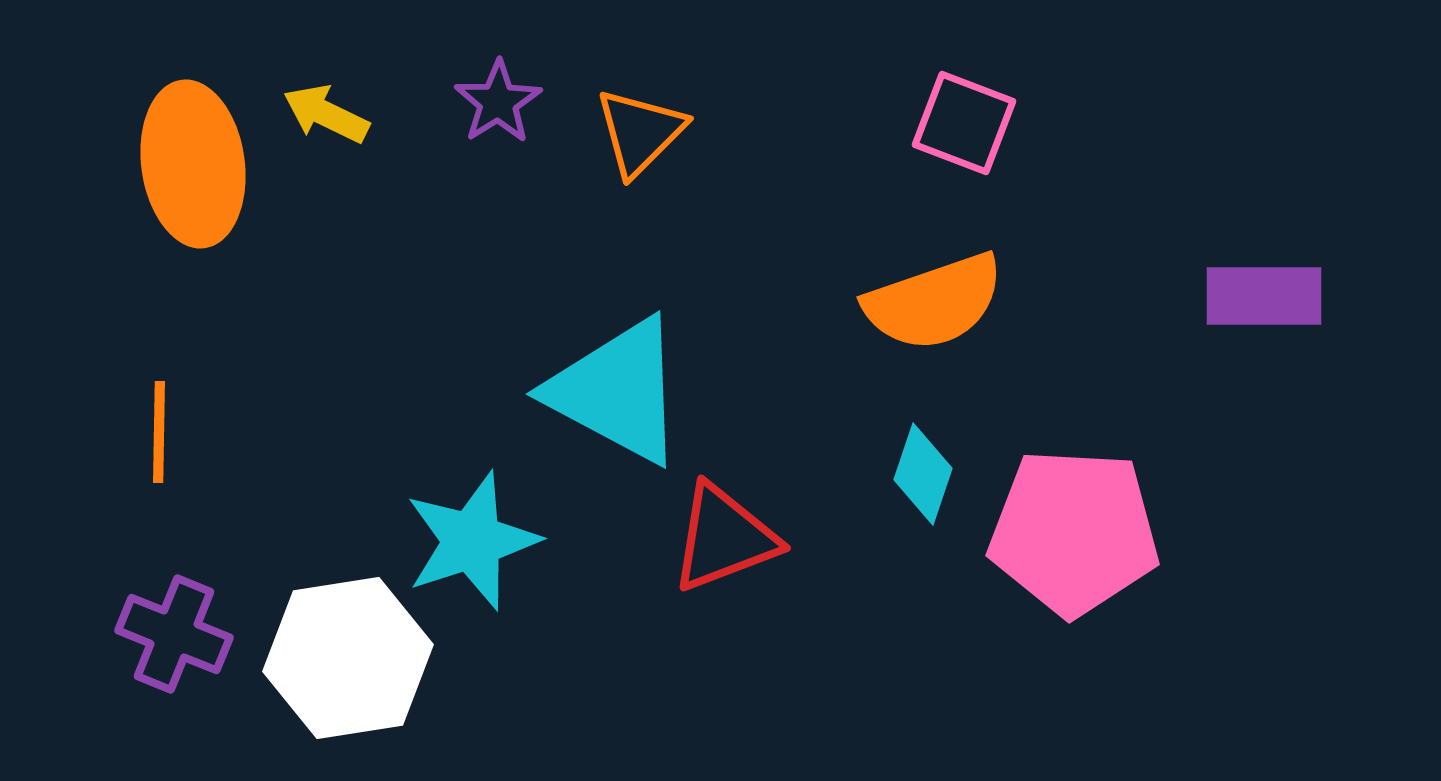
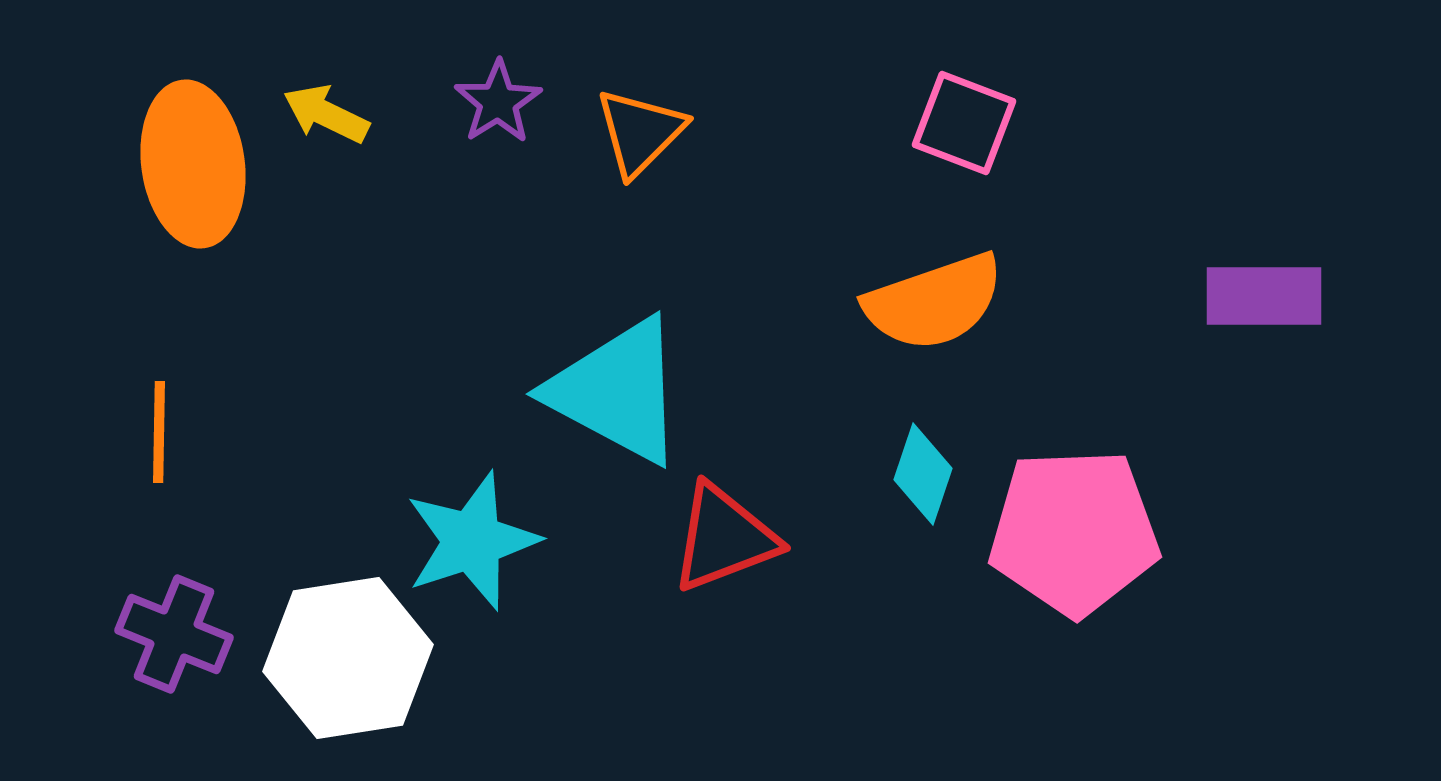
pink pentagon: rotated 5 degrees counterclockwise
